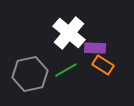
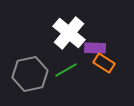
orange rectangle: moved 1 px right, 2 px up
